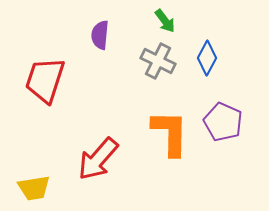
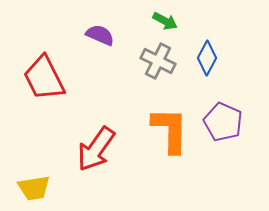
green arrow: rotated 25 degrees counterclockwise
purple semicircle: rotated 108 degrees clockwise
red trapezoid: moved 1 px left, 2 px up; rotated 45 degrees counterclockwise
orange L-shape: moved 3 px up
red arrow: moved 2 px left, 10 px up; rotated 6 degrees counterclockwise
